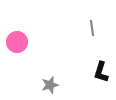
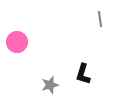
gray line: moved 8 px right, 9 px up
black L-shape: moved 18 px left, 2 px down
